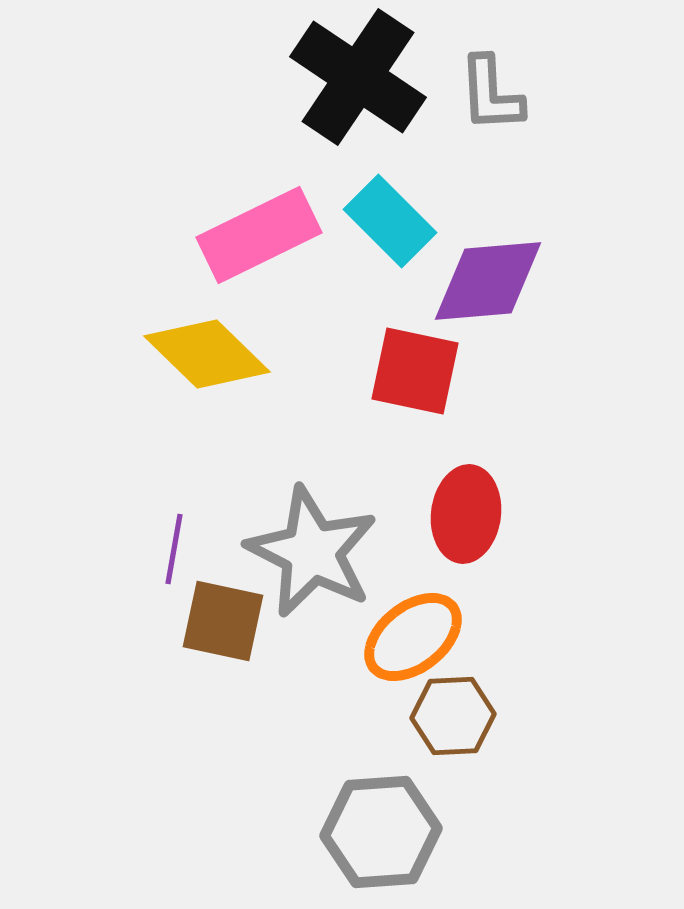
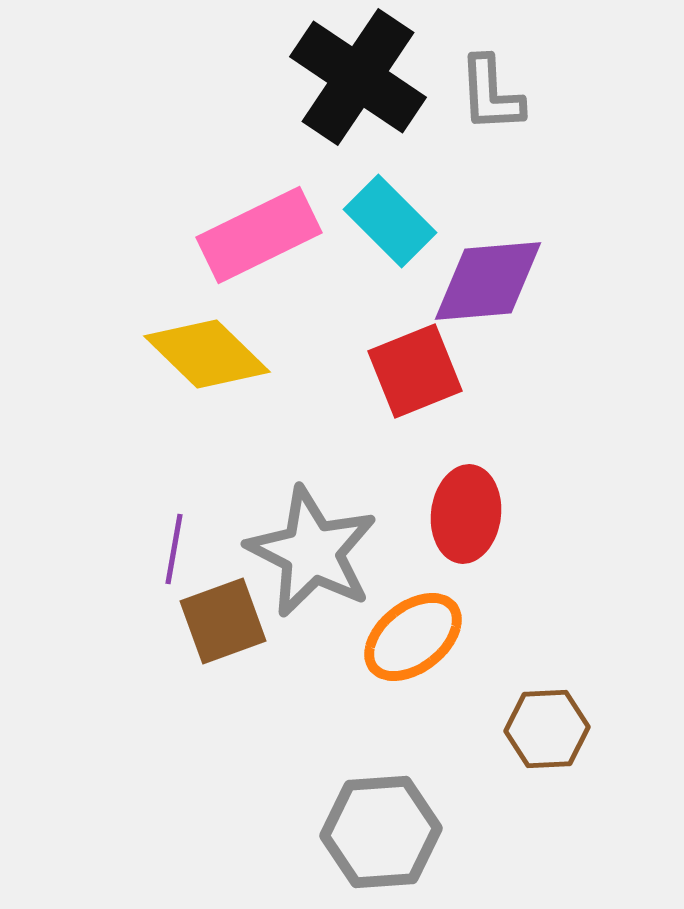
red square: rotated 34 degrees counterclockwise
brown square: rotated 32 degrees counterclockwise
brown hexagon: moved 94 px right, 13 px down
